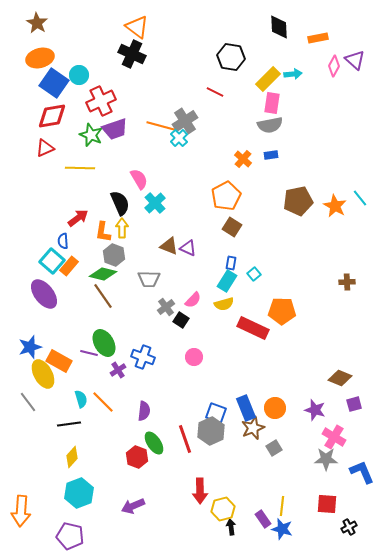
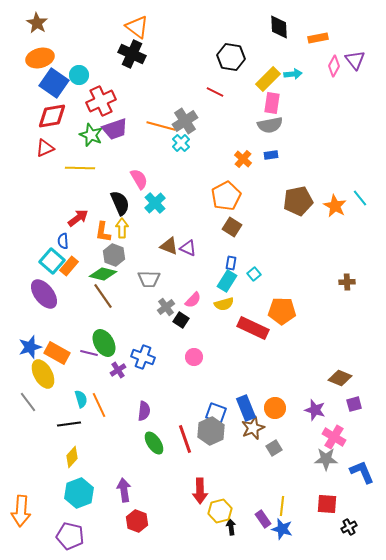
purple triangle at (355, 60): rotated 10 degrees clockwise
cyan cross at (179, 138): moved 2 px right, 5 px down
orange rectangle at (59, 361): moved 2 px left, 8 px up
orange line at (103, 402): moved 4 px left, 3 px down; rotated 20 degrees clockwise
red hexagon at (137, 457): moved 64 px down
purple arrow at (133, 506): moved 9 px left, 16 px up; rotated 105 degrees clockwise
yellow hexagon at (223, 509): moved 3 px left, 2 px down
